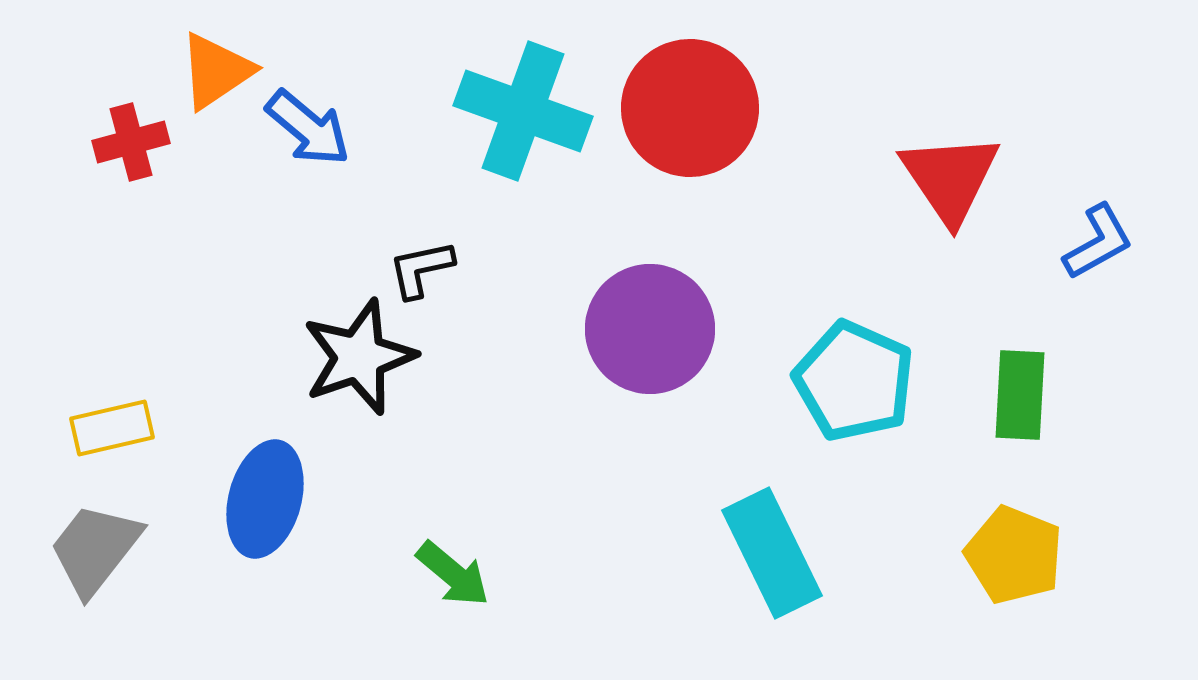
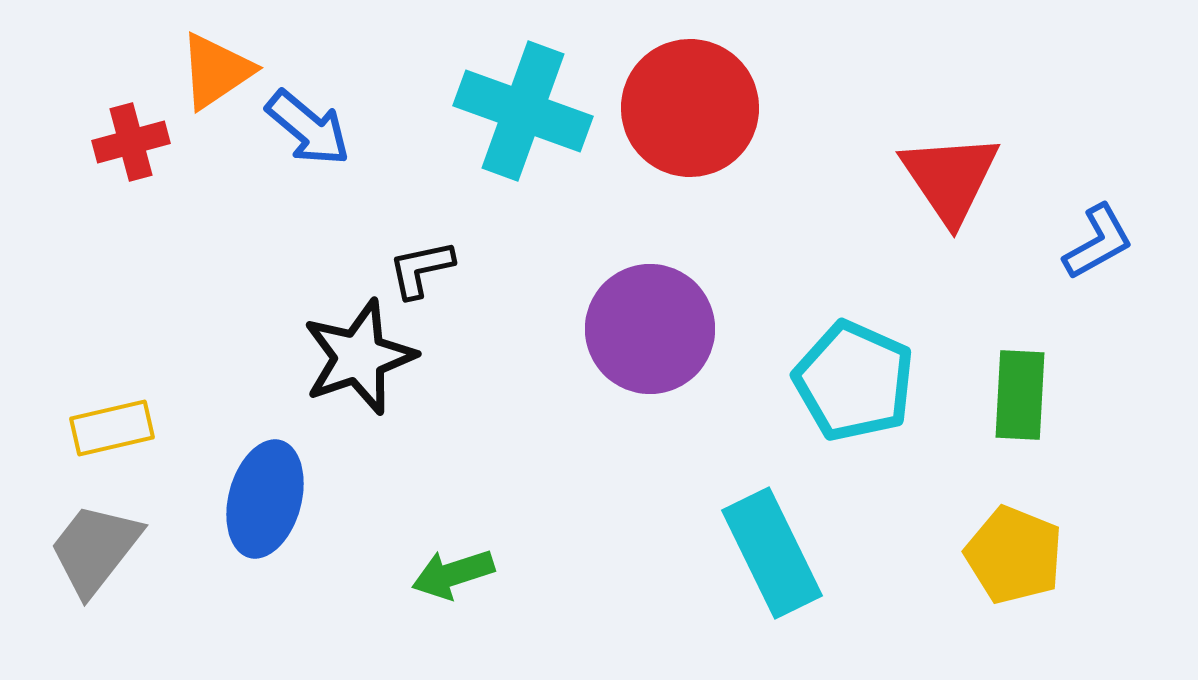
green arrow: rotated 122 degrees clockwise
